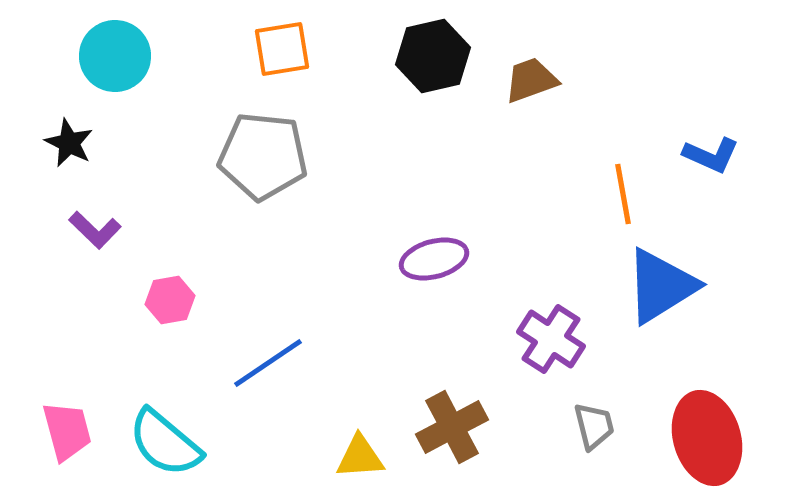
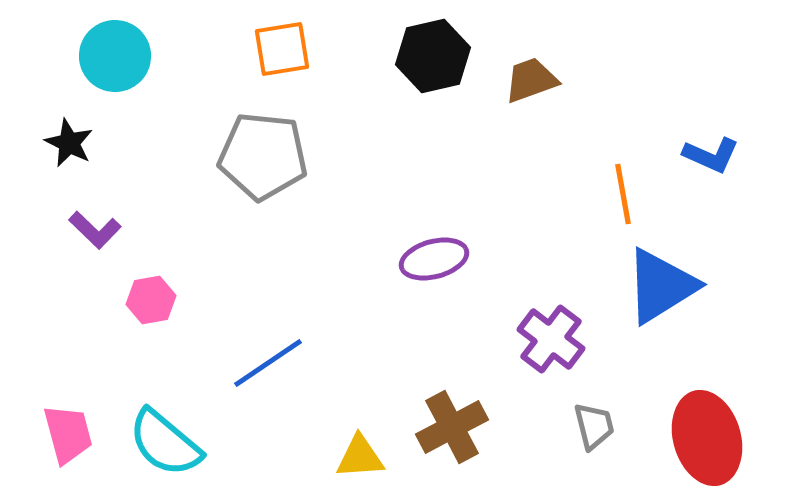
pink hexagon: moved 19 px left
purple cross: rotated 4 degrees clockwise
pink trapezoid: moved 1 px right, 3 px down
